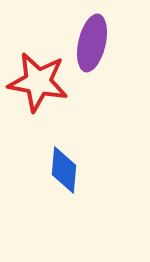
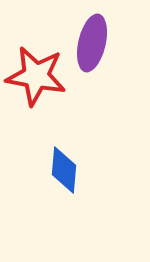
red star: moved 2 px left, 6 px up
